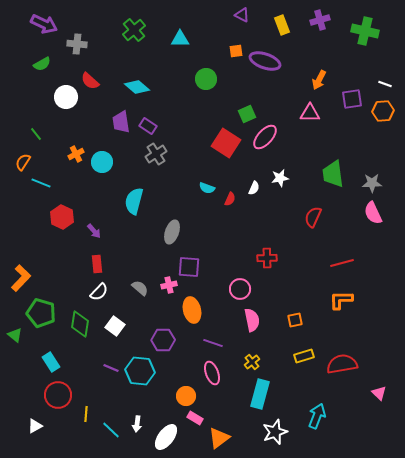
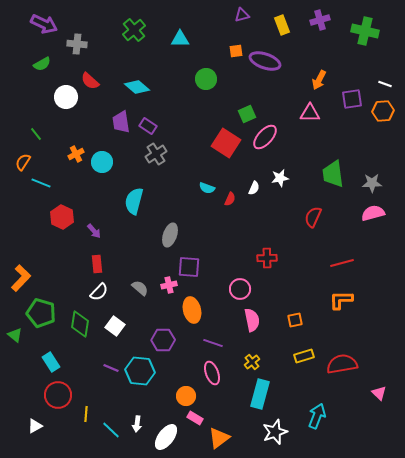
purple triangle at (242, 15): rotated 42 degrees counterclockwise
pink semicircle at (373, 213): rotated 100 degrees clockwise
gray ellipse at (172, 232): moved 2 px left, 3 px down
